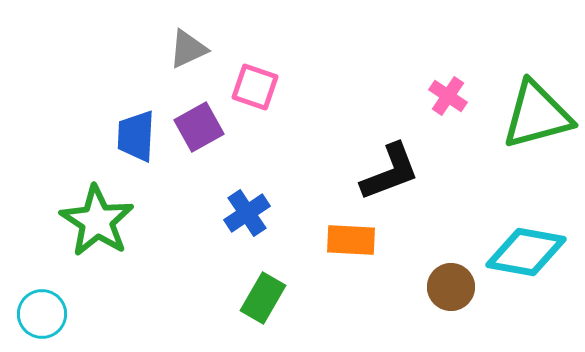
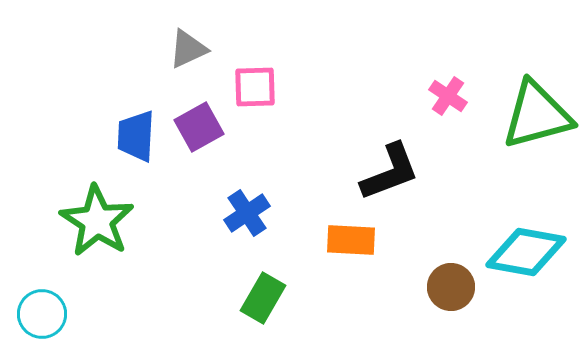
pink square: rotated 21 degrees counterclockwise
